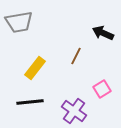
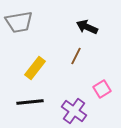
black arrow: moved 16 px left, 6 px up
